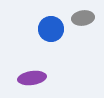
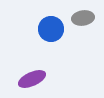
purple ellipse: moved 1 px down; rotated 16 degrees counterclockwise
